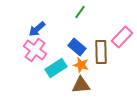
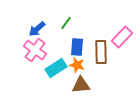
green line: moved 14 px left, 11 px down
blue rectangle: rotated 54 degrees clockwise
orange star: moved 4 px left
